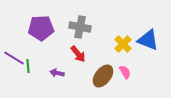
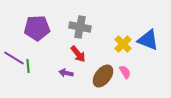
purple pentagon: moved 4 px left
purple arrow: moved 9 px right
